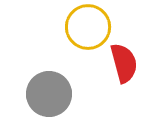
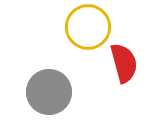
gray circle: moved 2 px up
